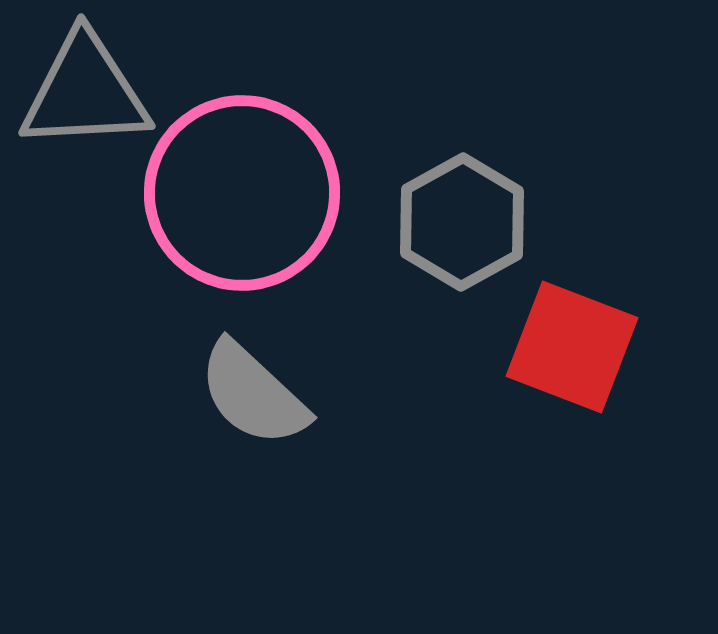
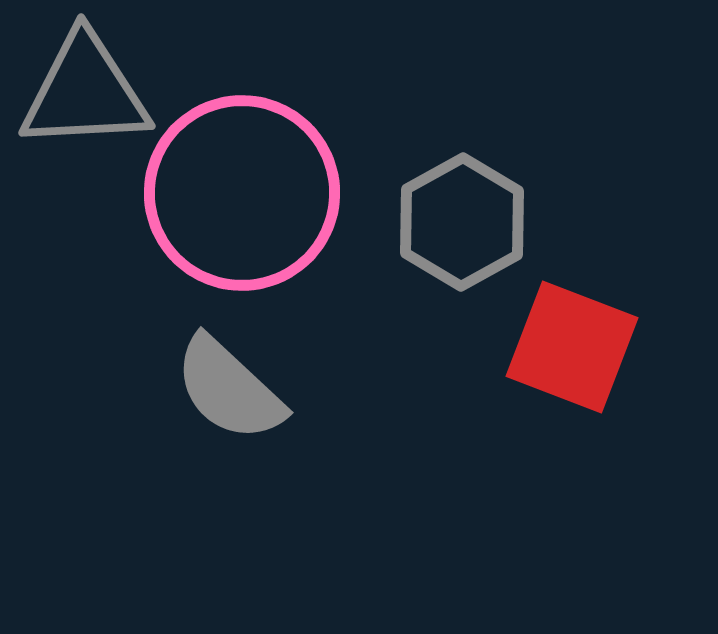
gray semicircle: moved 24 px left, 5 px up
